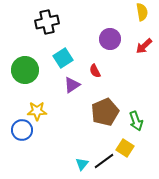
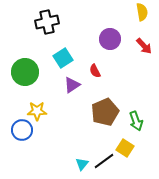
red arrow: rotated 90 degrees counterclockwise
green circle: moved 2 px down
